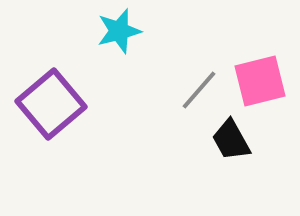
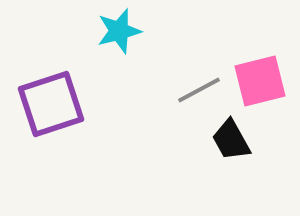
gray line: rotated 21 degrees clockwise
purple square: rotated 22 degrees clockwise
